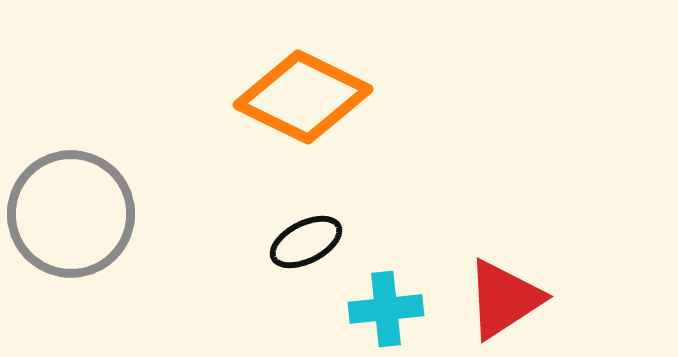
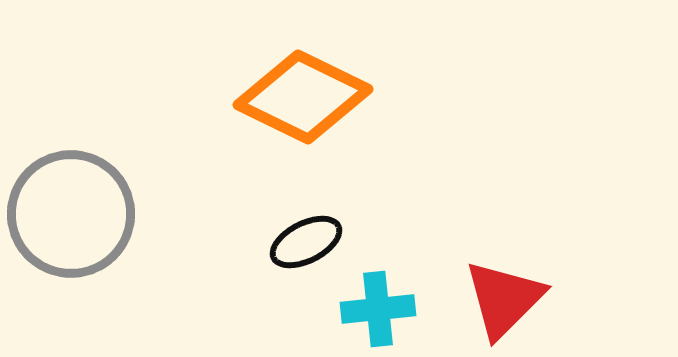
red triangle: rotated 12 degrees counterclockwise
cyan cross: moved 8 px left
